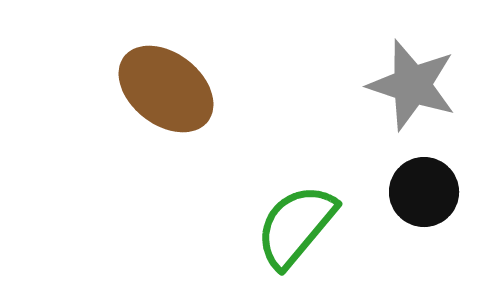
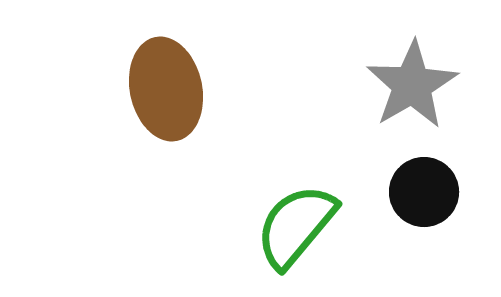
gray star: rotated 24 degrees clockwise
brown ellipse: rotated 40 degrees clockwise
